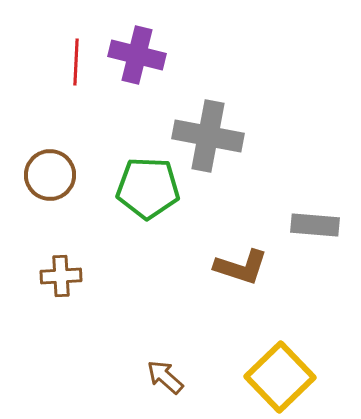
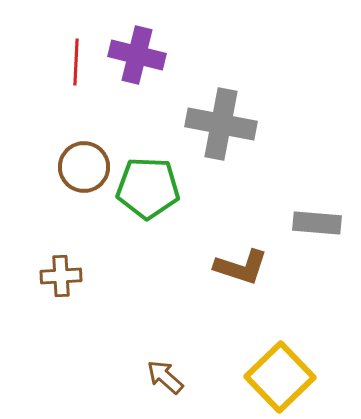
gray cross: moved 13 px right, 12 px up
brown circle: moved 34 px right, 8 px up
gray rectangle: moved 2 px right, 2 px up
